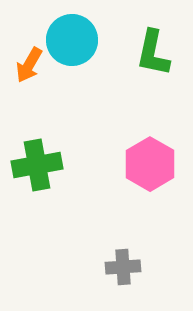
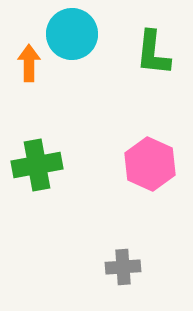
cyan circle: moved 6 px up
green L-shape: rotated 6 degrees counterclockwise
orange arrow: moved 2 px up; rotated 150 degrees clockwise
pink hexagon: rotated 6 degrees counterclockwise
